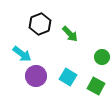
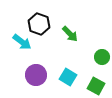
black hexagon: moved 1 px left; rotated 20 degrees counterclockwise
cyan arrow: moved 12 px up
purple circle: moved 1 px up
